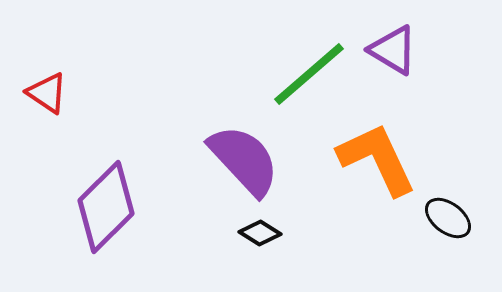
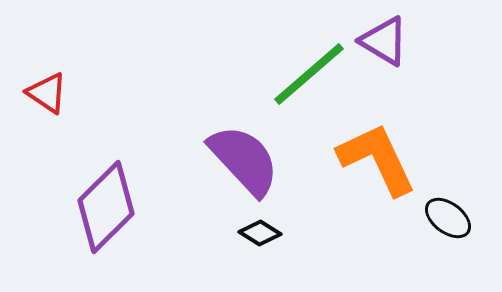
purple triangle: moved 9 px left, 9 px up
